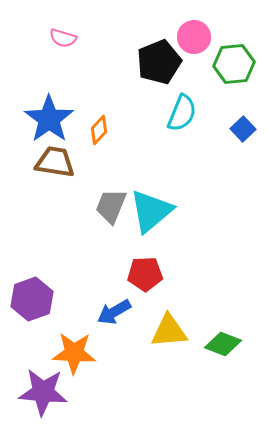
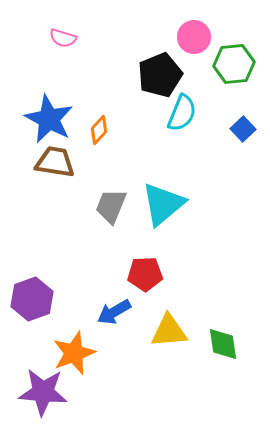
black pentagon: moved 1 px right, 13 px down
blue star: rotated 9 degrees counterclockwise
cyan triangle: moved 12 px right, 7 px up
green diamond: rotated 60 degrees clockwise
orange star: rotated 24 degrees counterclockwise
